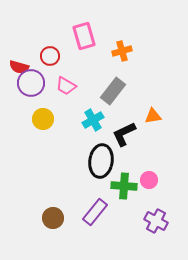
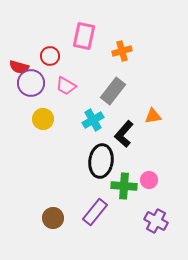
pink rectangle: rotated 28 degrees clockwise
black L-shape: rotated 24 degrees counterclockwise
